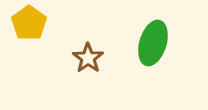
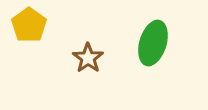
yellow pentagon: moved 2 px down
